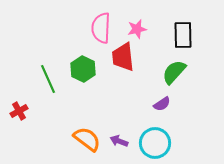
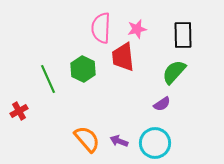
orange semicircle: rotated 12 degrees clockwise
